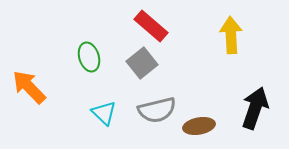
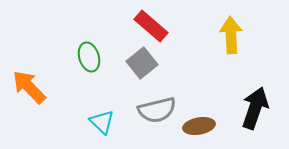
cyan triangle: moved 2 px left, 9 px down
